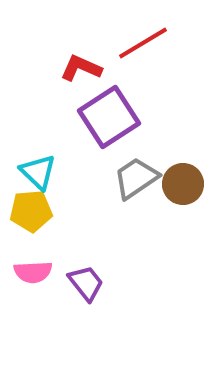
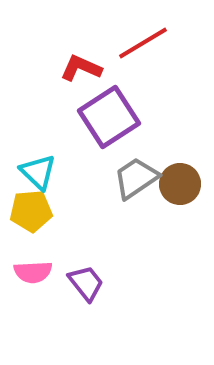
brown circle: moved 3 px left
